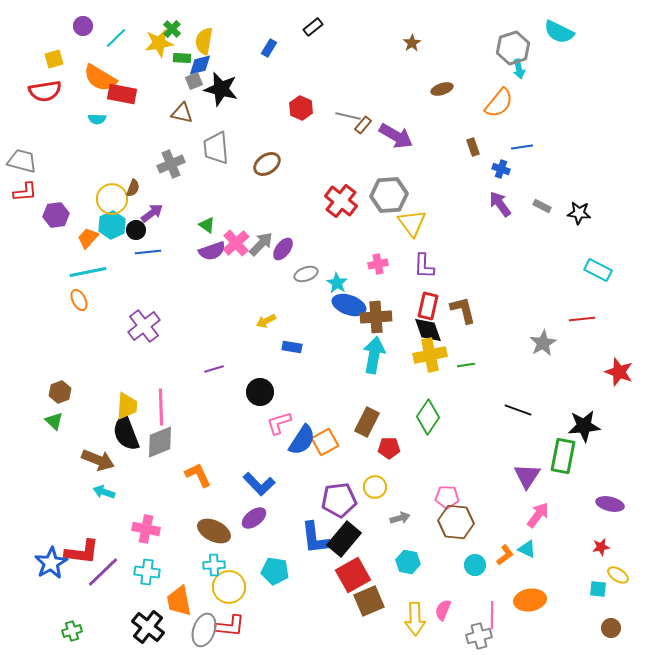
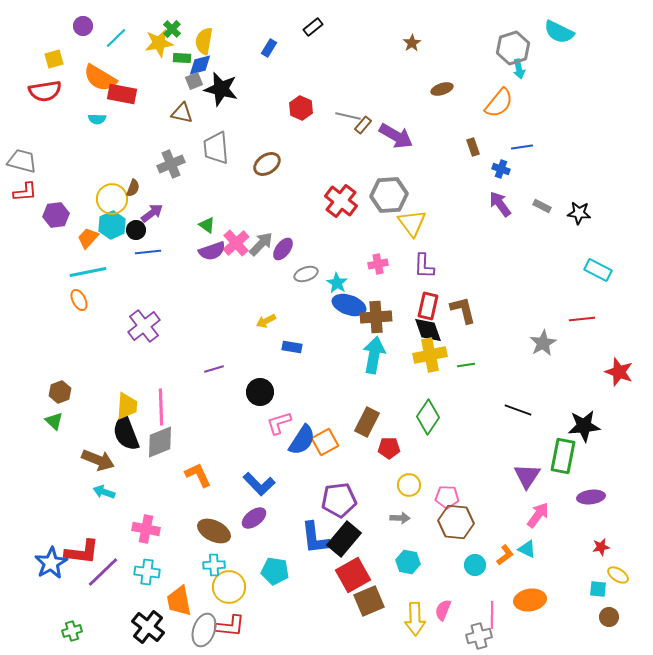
yellow circle at (375, 487): moved 34 px right, 2 px up
purple ellipse at (610, 504): moved 19 px left, 7 px up; rotated 20 degrees counterclockwise
gray arrow at (400, 518): rotated 18 degrees clockwise
brown circle at (611, 628): moved 2 px left, 11 px up
